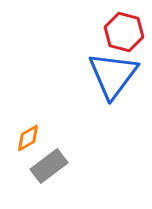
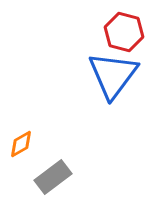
orange diamond: moved 7 px left, 6 px down
gray rectangle: moved 4 px right, 11 px down
